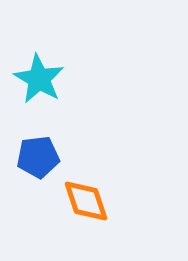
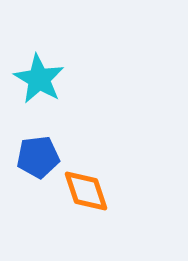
orange diamond: moved 10 px up
